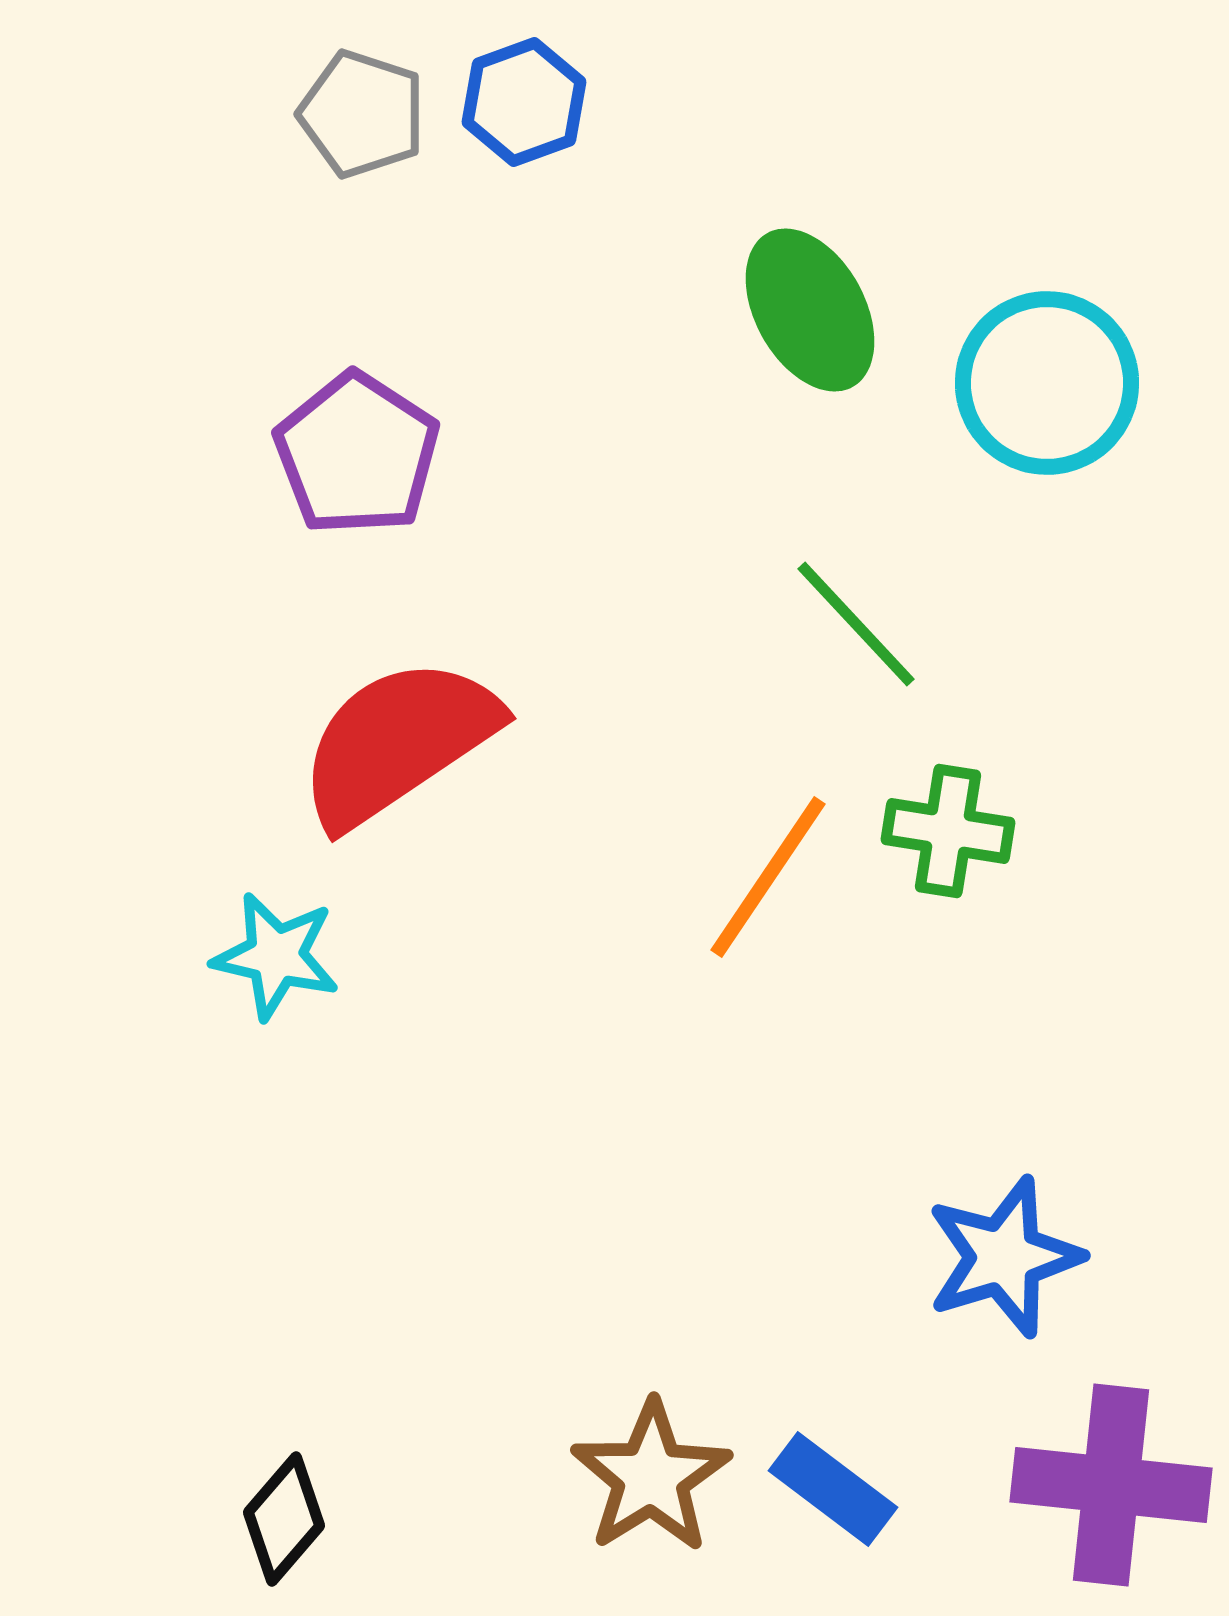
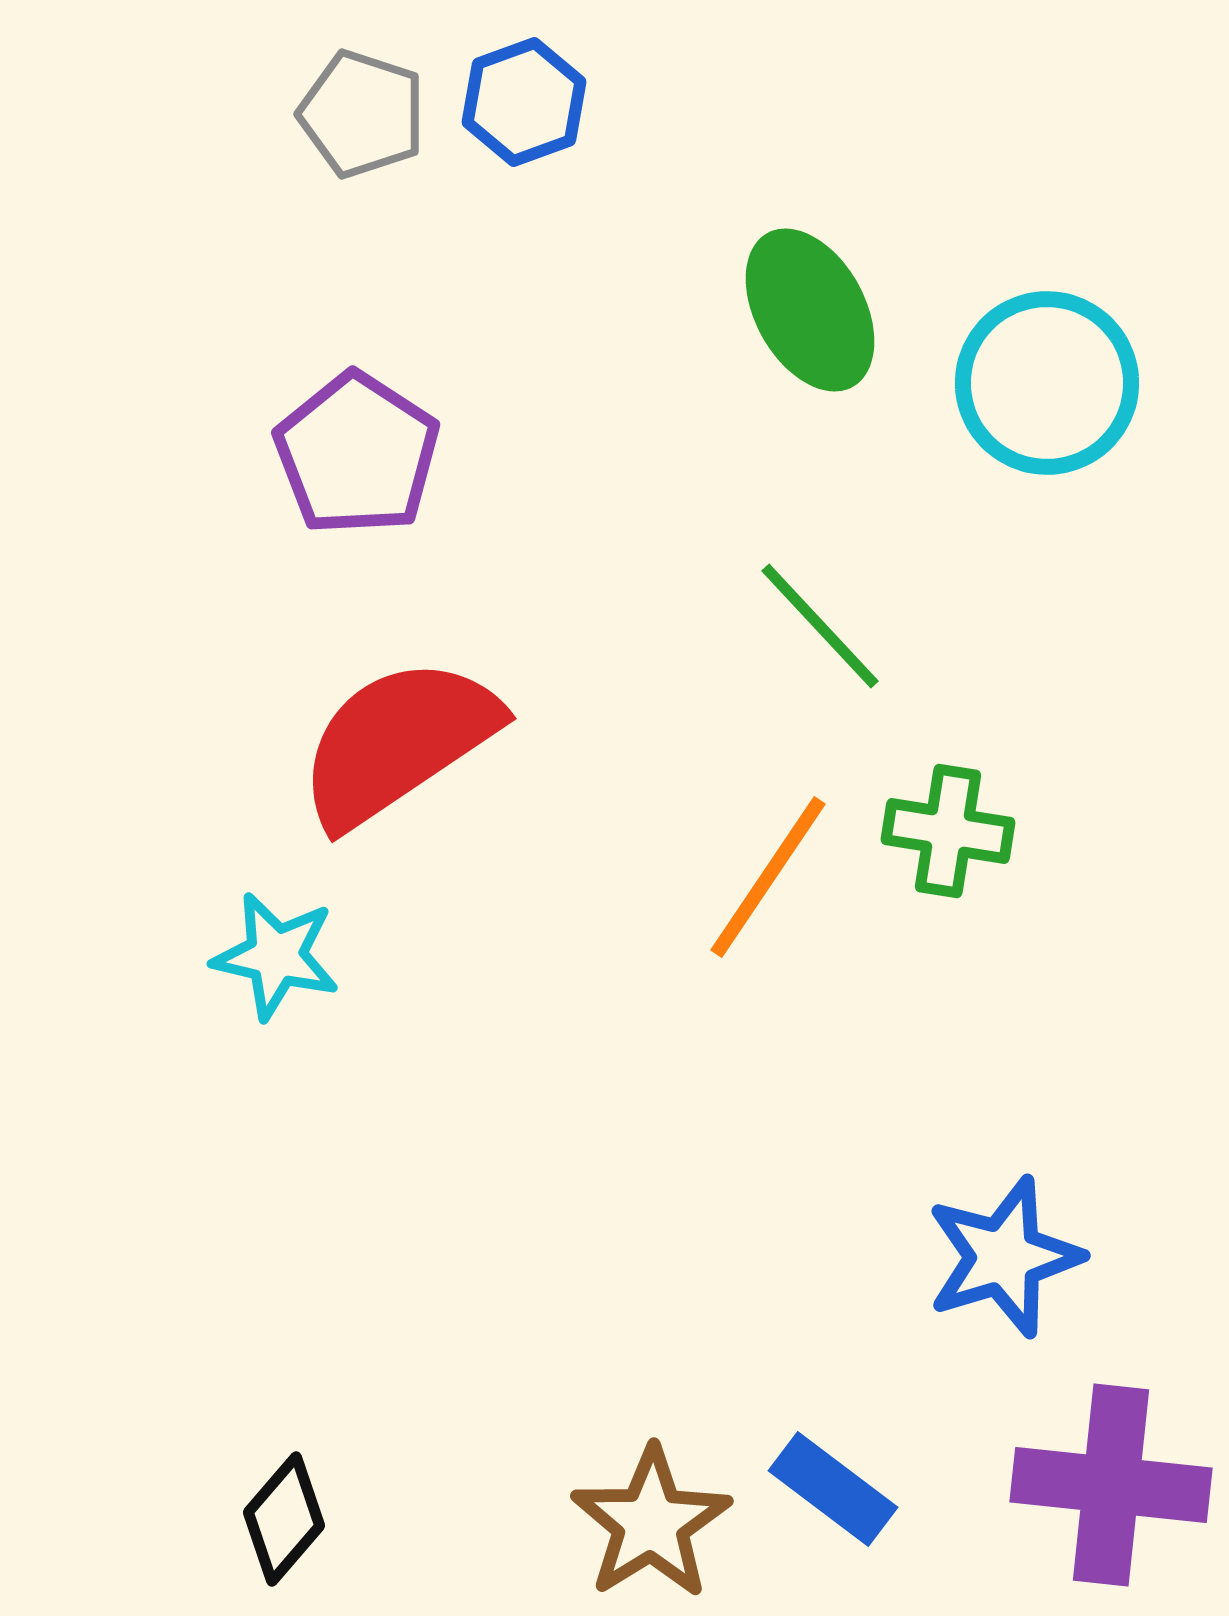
green line: moved 36 px left, 2 px down
brown star: moved 46 px down
